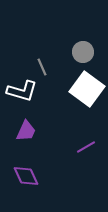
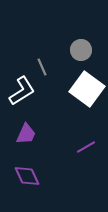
gray circle: moved 2 px left, 2 px up
white L-shape: rotated 48 degrees counterclockwise
purple trapezoid: moved 3 px down
purple diamond: moved 1 px right
